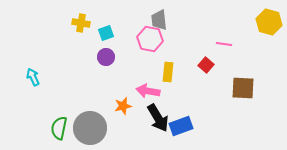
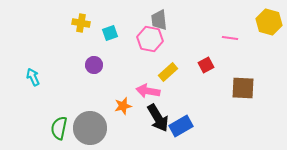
cyan square: moved 4 px right
pink line: moved 6 px right, 6 px up
purple circle: moved 12 px left, 8 px down
red square: rotated 21 degrees clockwise
yellow rectangle: rotated 42 degrees clockwise
blue rectangle: rotated 10 degrees counterclockwise
